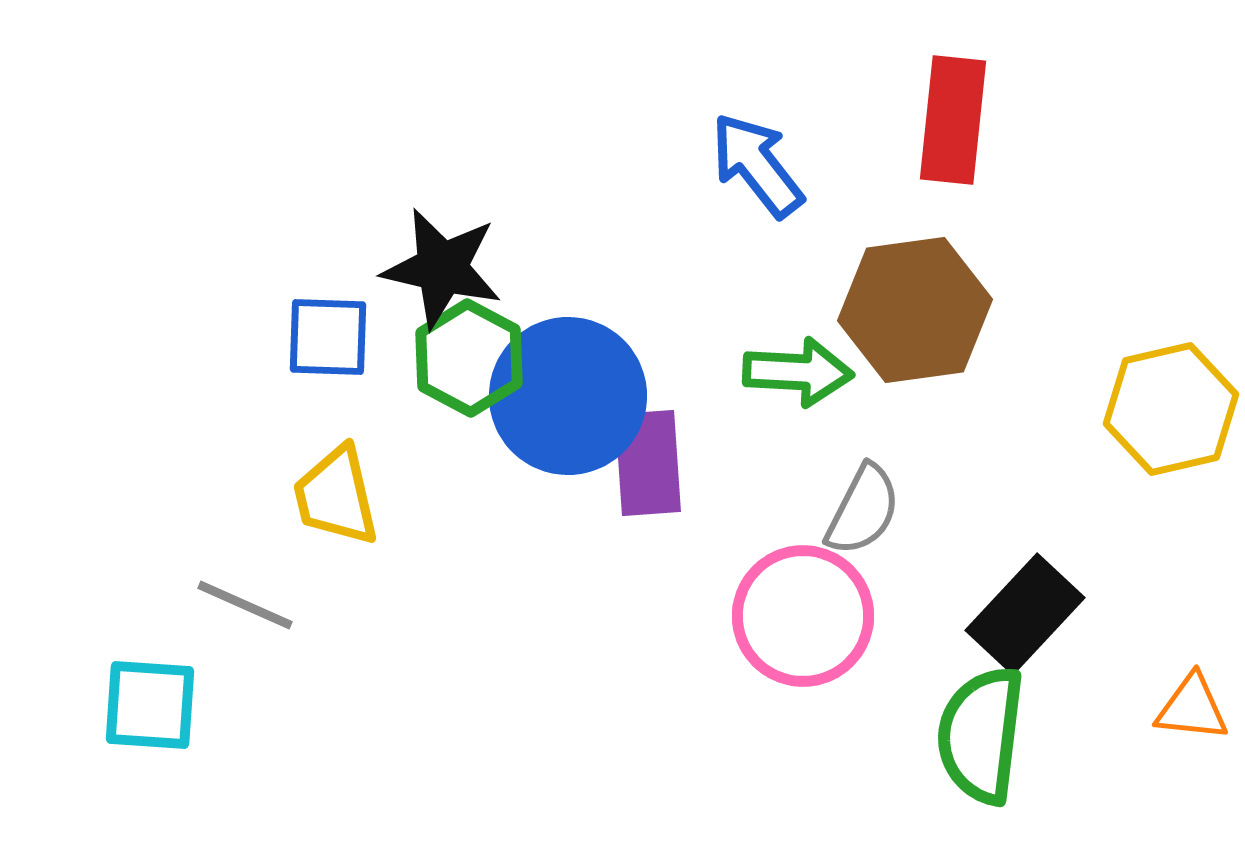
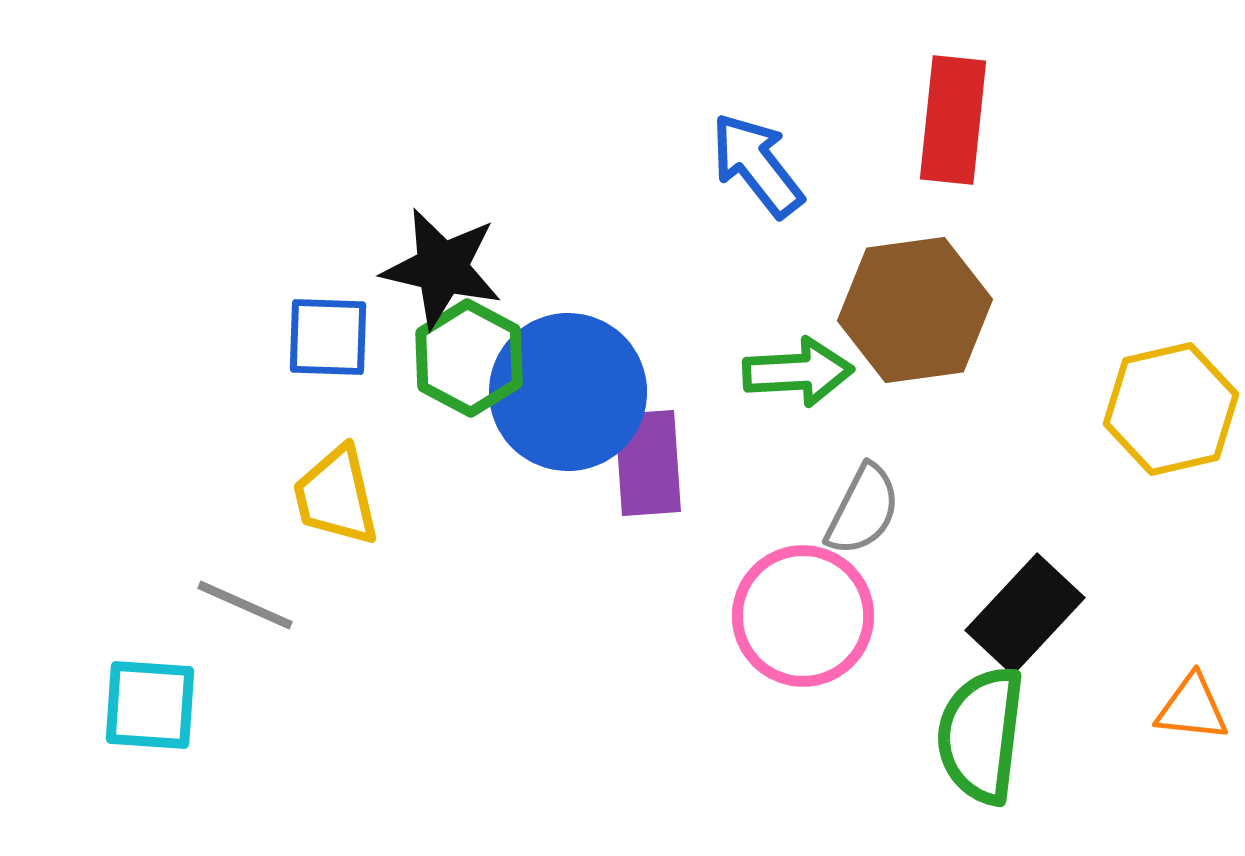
green arrow: rotated 6 degrees counterclockwise
blue circle: moved 4 px up
